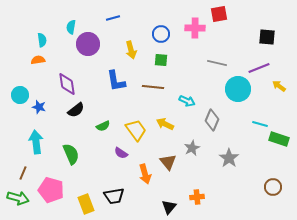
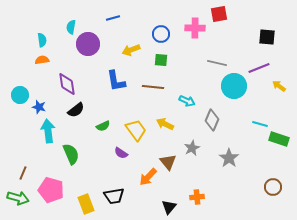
yellow arrow at (131, 50): rotated 84 degrees clockwise
orange semicircle at (38, 60): moved 4 px right
cyan circle at (238, 89): moved 4 px left, 3 px up
cyan arrow at (36, 142): moved 12 px right, 11 px up
orange arrow at (145, 174): moved 3 px right, 3 px down; rotated 60 degrees clockwise
